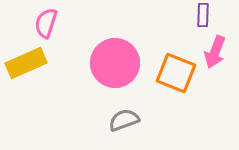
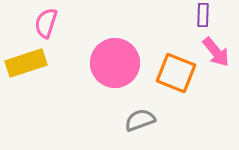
pink arrow: moved 1 px right; rotated 60 degrees counterclockwise
yellow rectangle: rotated 6 degrees clockwise
gray semicircle: moved 16 px right
